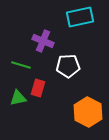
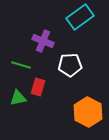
cyan rectangle: rotated 24 degrees counterclockwise
white pentagon: moved 2 px right, 1 px up
red rectangle: moved 1 px up
